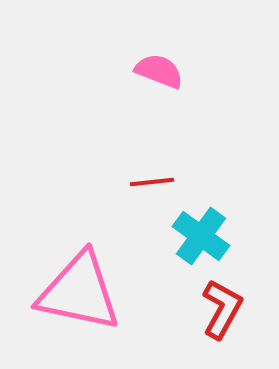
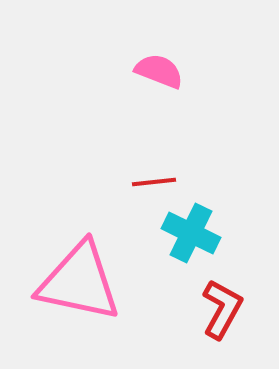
red line: moved 2 px right
cyan cross: moved 10 px left, 3 px up; rotated 10 degrees counterclockwise
pink triangle: moved 10 px up
